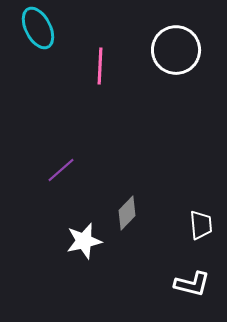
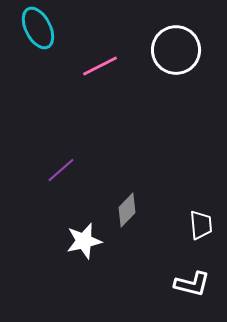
pink line: rotated 60 degrees clockwise
gray diamond: moved 3 px up
